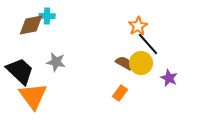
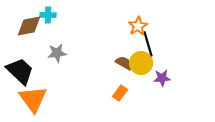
cyan cross: moved 1 px right, 1 px up
brown diamond: moved 2 px left, 1 px down
black line: rotated 25 degrees clockwise
gray star: moved 1 px right, 9 px up; rotated 18 degrees counterclockwise
purple star: moved 7 px left; rotated 30 degrees counterclockwise
orange triangle: moved 3 px down
